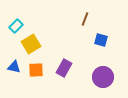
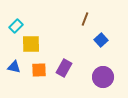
blue square: rotated 32 degrees clockwise
yellow square: rotated 30 degrees clockwise
orange square: moved 3 px right
